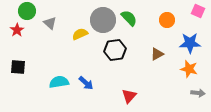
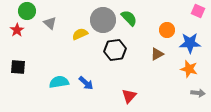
orange circle: moved 10 px down
